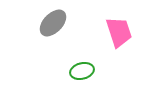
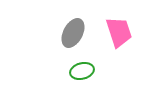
gray ellipse: moved 20 px right, 10 px down; rotated 16 degrees counterclockwise
